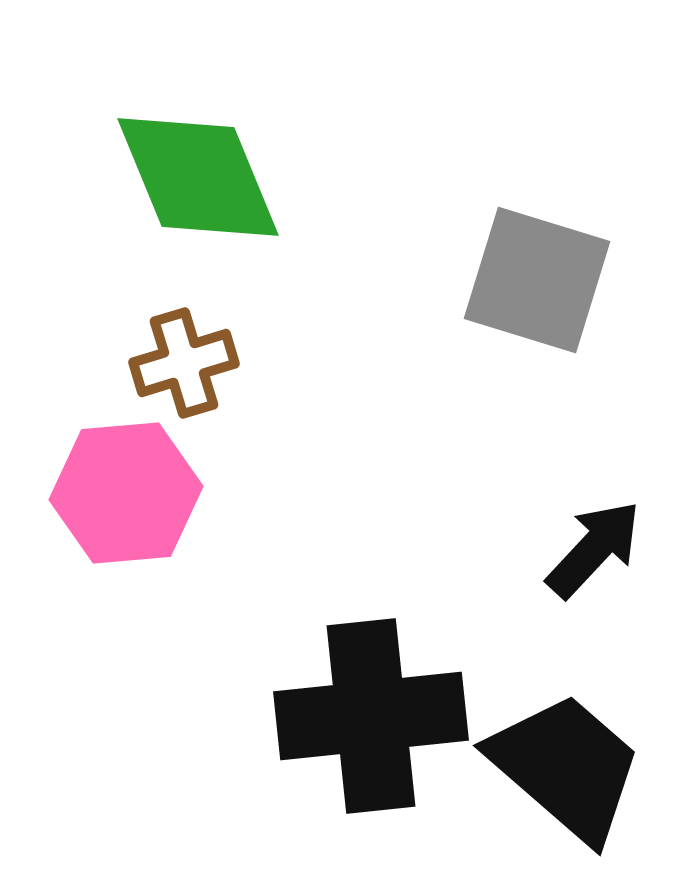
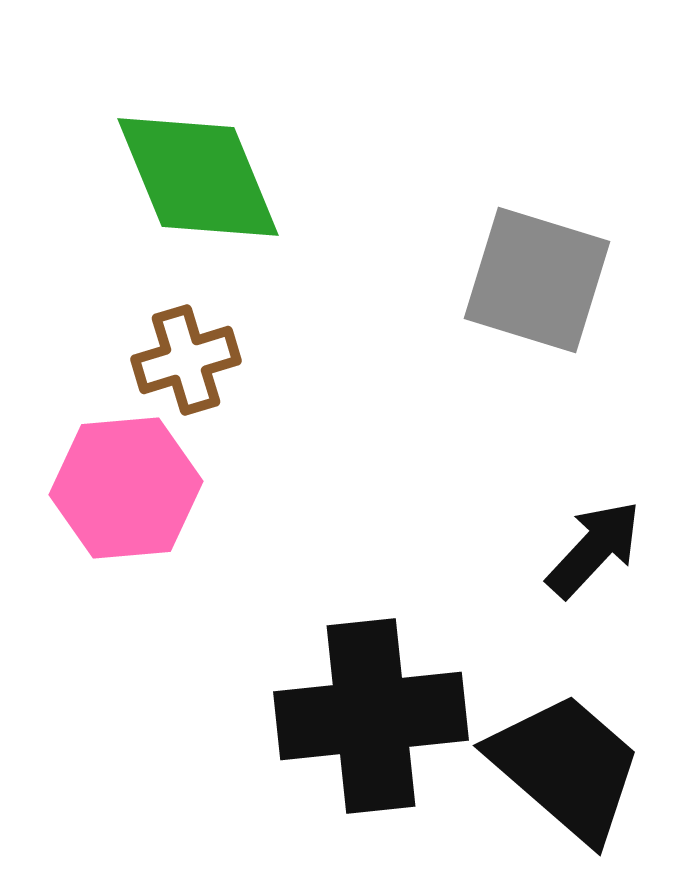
brown cross: moved 2 px right, 3 px up
pink hexagon: moved 5 px up
